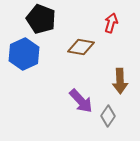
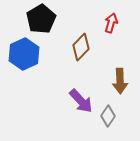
black pentagon: rotated 20 degrees clockwise
brown diamond: rotated 56 degrees counterclockwise
